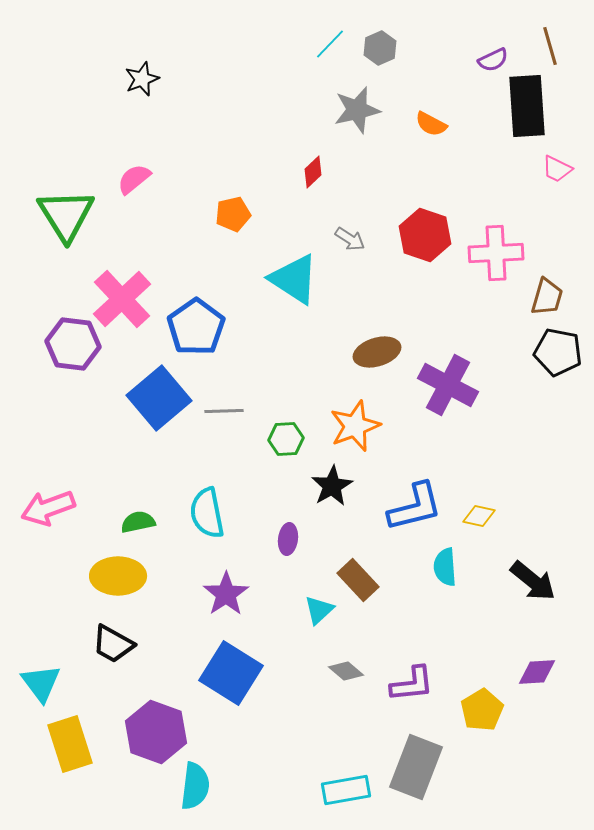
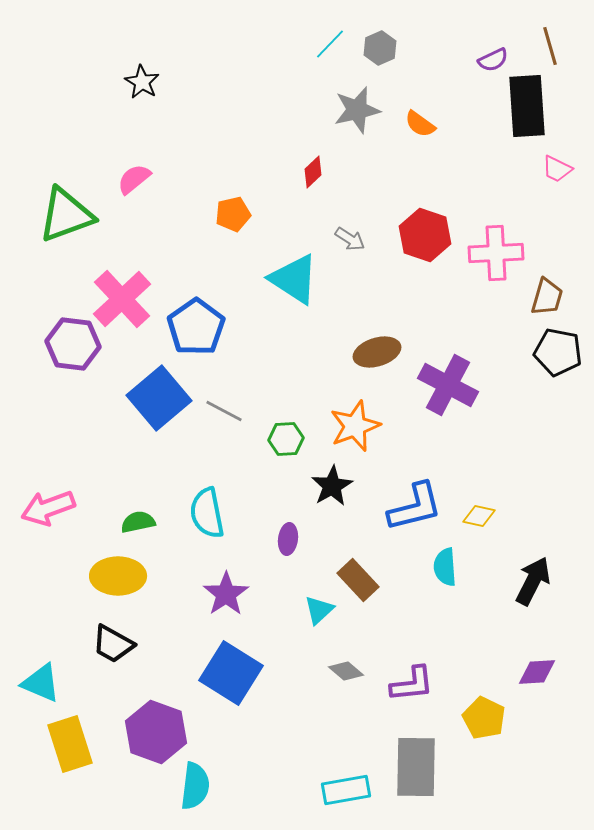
black star at (142, 79): moved 3 px down; rotated 20 degrees counterclockwise
orange semicircle at (431, 124): moved 11 px left; rotated 8 degrees clockwise
green triangle at (66, 215): rotated 42 degrees clockwise
gray line at (224, 411): rotated 30 degrees clockwise
black arrow at (533, 581): rotated 102 degrees counterclockwise
cyan triangle at (41, 683): rotated 30 degrees counterclockwise
yellow pentagon at (482, 710): moved 2 px right, 8 px down; rotated 15 degrees counterclockwise
gray rectangle at (416, 767): rotated 20 degrees counterclockwise
